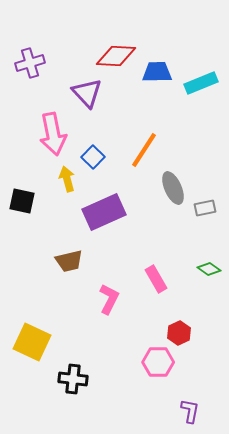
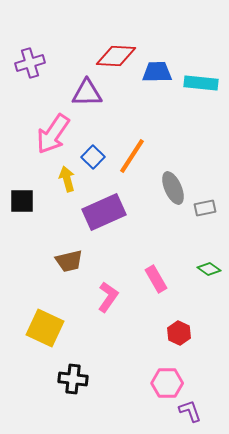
cyan rectangle: rotated 28 degrees clockwise
purple triangle: rotated 48 degrees counterclockwise
pink arrow: rotated 45 degrees clockwise
orange line: moved 12 px left, 6 px down
black square: rotated 12 degrees counterclockwise
pink L-shape: moved 1 px left, 2 px up; rotated 8 degrees clockwise
red hexagon: rotated 10 degrees counterclockwise
yellow square: moved 13 px right, 14 px up
pink hexagon: moved 9 px right, 21 px down
purple L-shape: rotated 30 degrees counterclockwise
